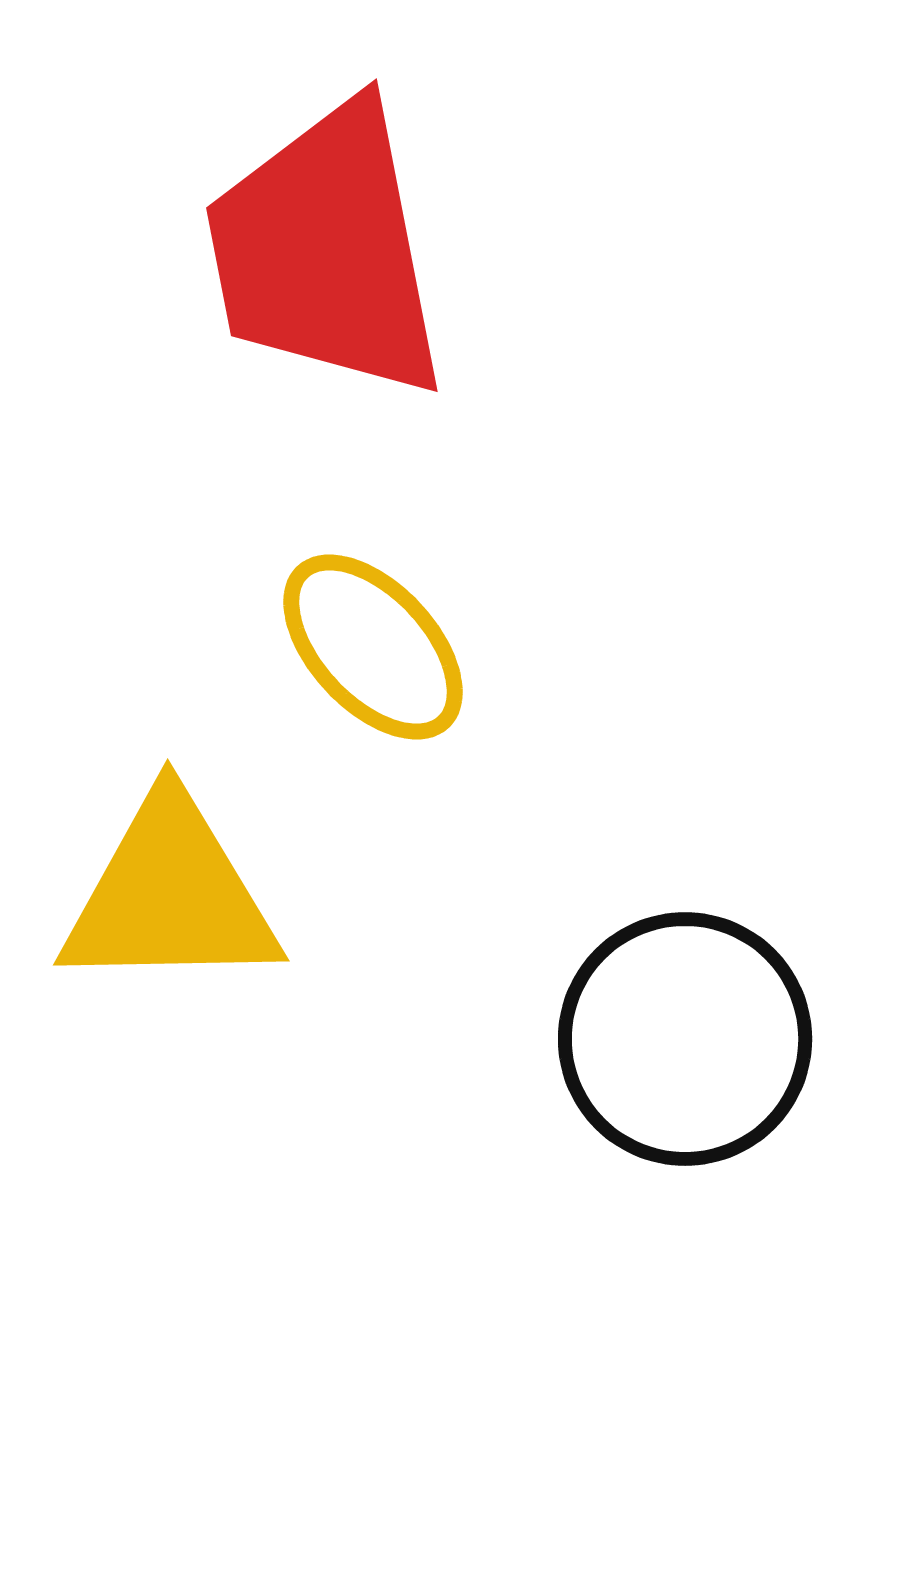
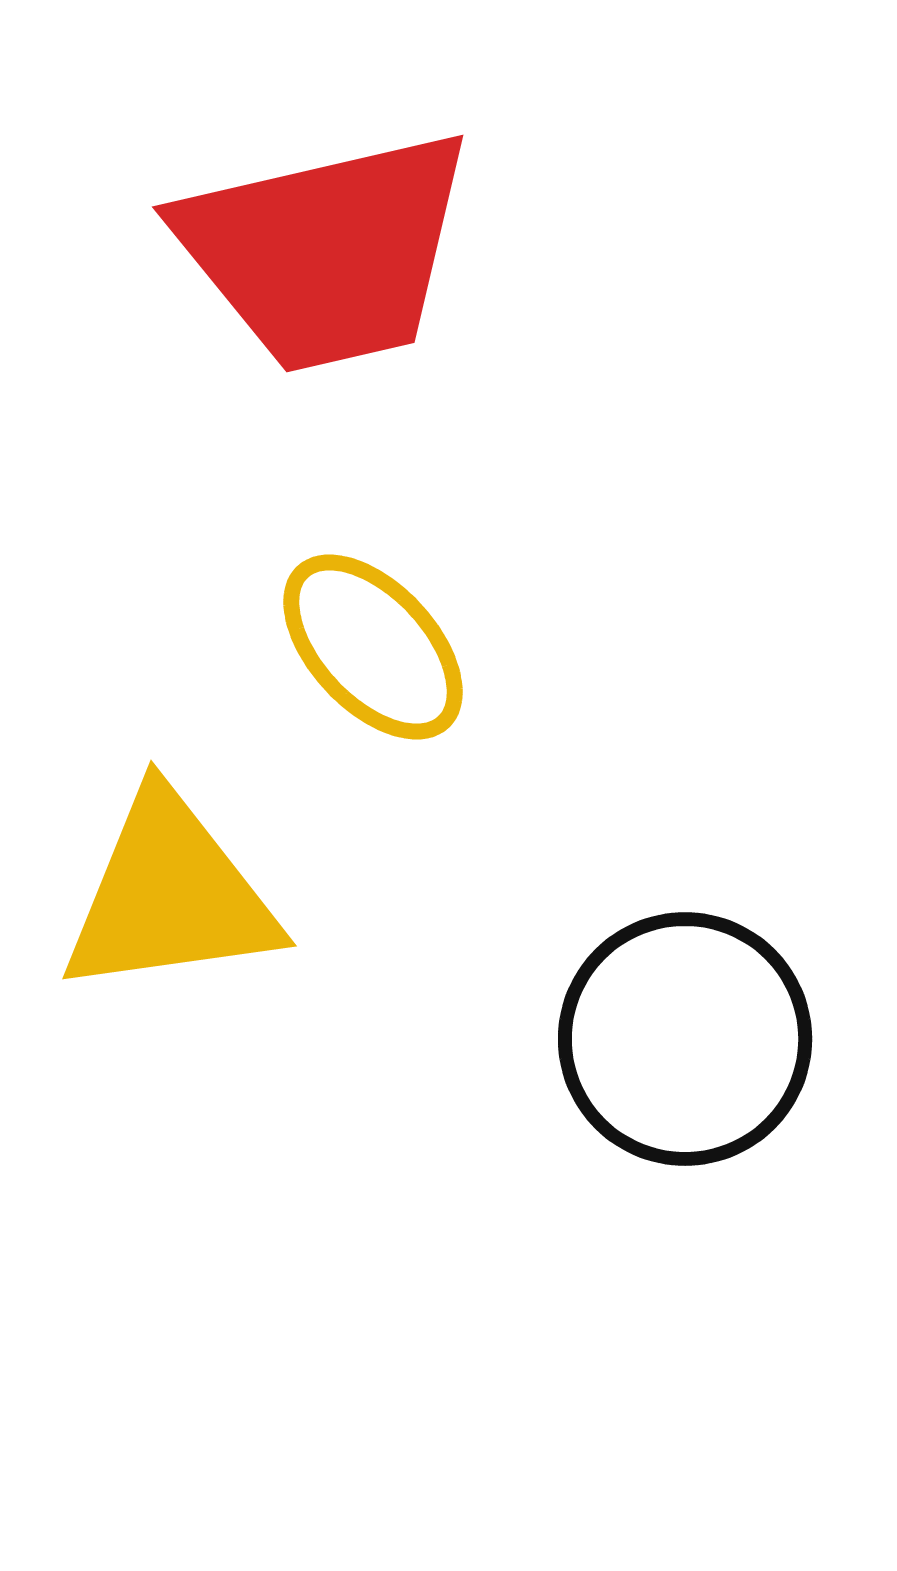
red trapezoid: rotated 92 degrees counterclockwise
yellow triangle: rotated 7 degrees counterclockwise
